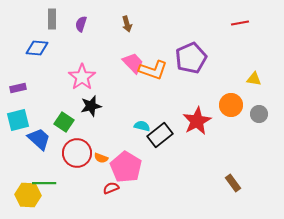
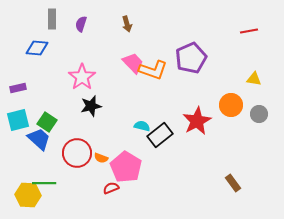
red line: moved 9 px right, 8 px down
green square: moved 17 px left
